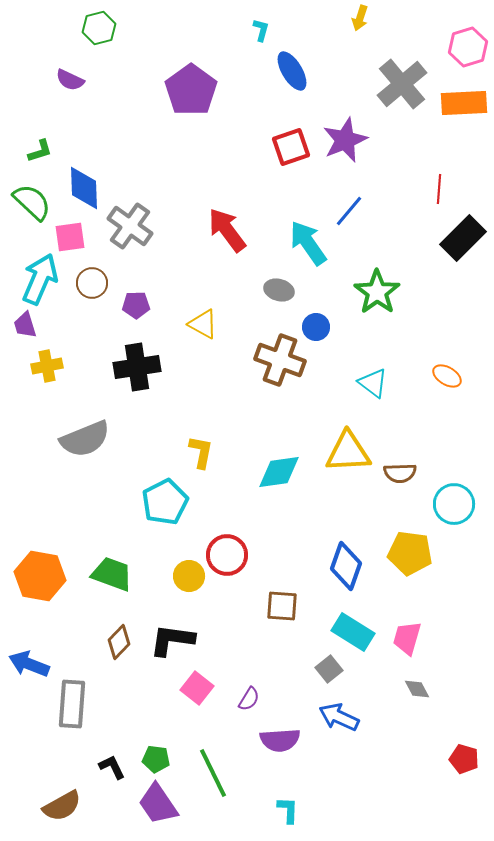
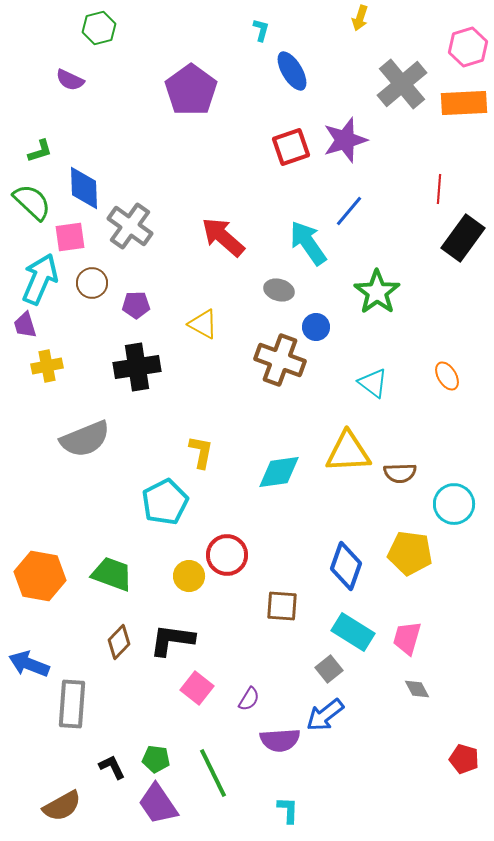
purple star at (345, 140): rotated 6 degrees clockwise
red arrow at (227, 230): moved 4 px left, 7 px down; rotated 12 degrees counterclockwise
black rectangle at (463, 238): rotated 9 degrees counterclockwise
orange ellipse at (447, 376): rotated 28 degrees clockwise
blue arrow at (339, 717): moved 14 px left, 2 px up; rotated 63 degrees counterclockwise
